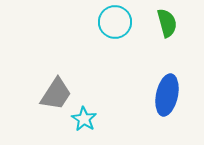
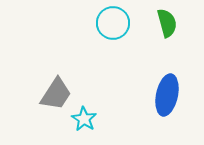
cyan circle: moved 2 px left, 1 px down
